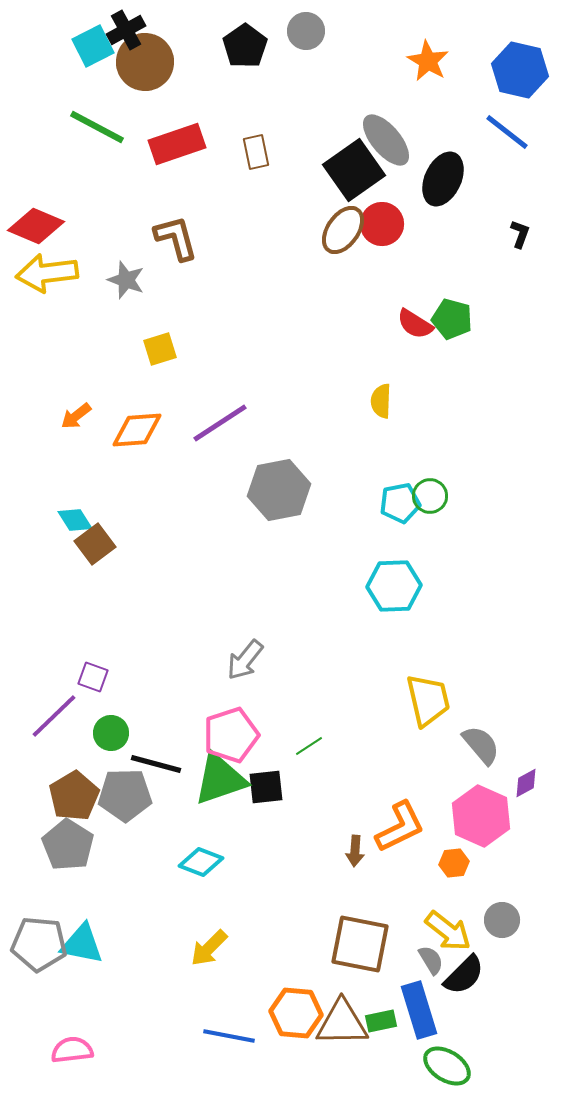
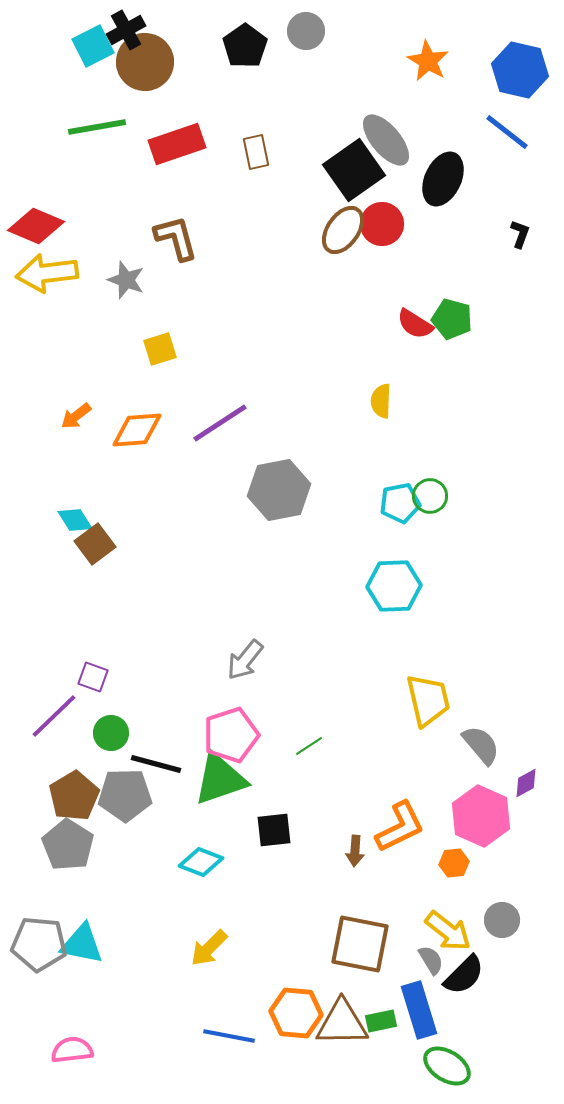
green line at (97, 127): rotated 38 degrees counterclockwise
black square at (266, 787): moved 8 px right, 43 px down
